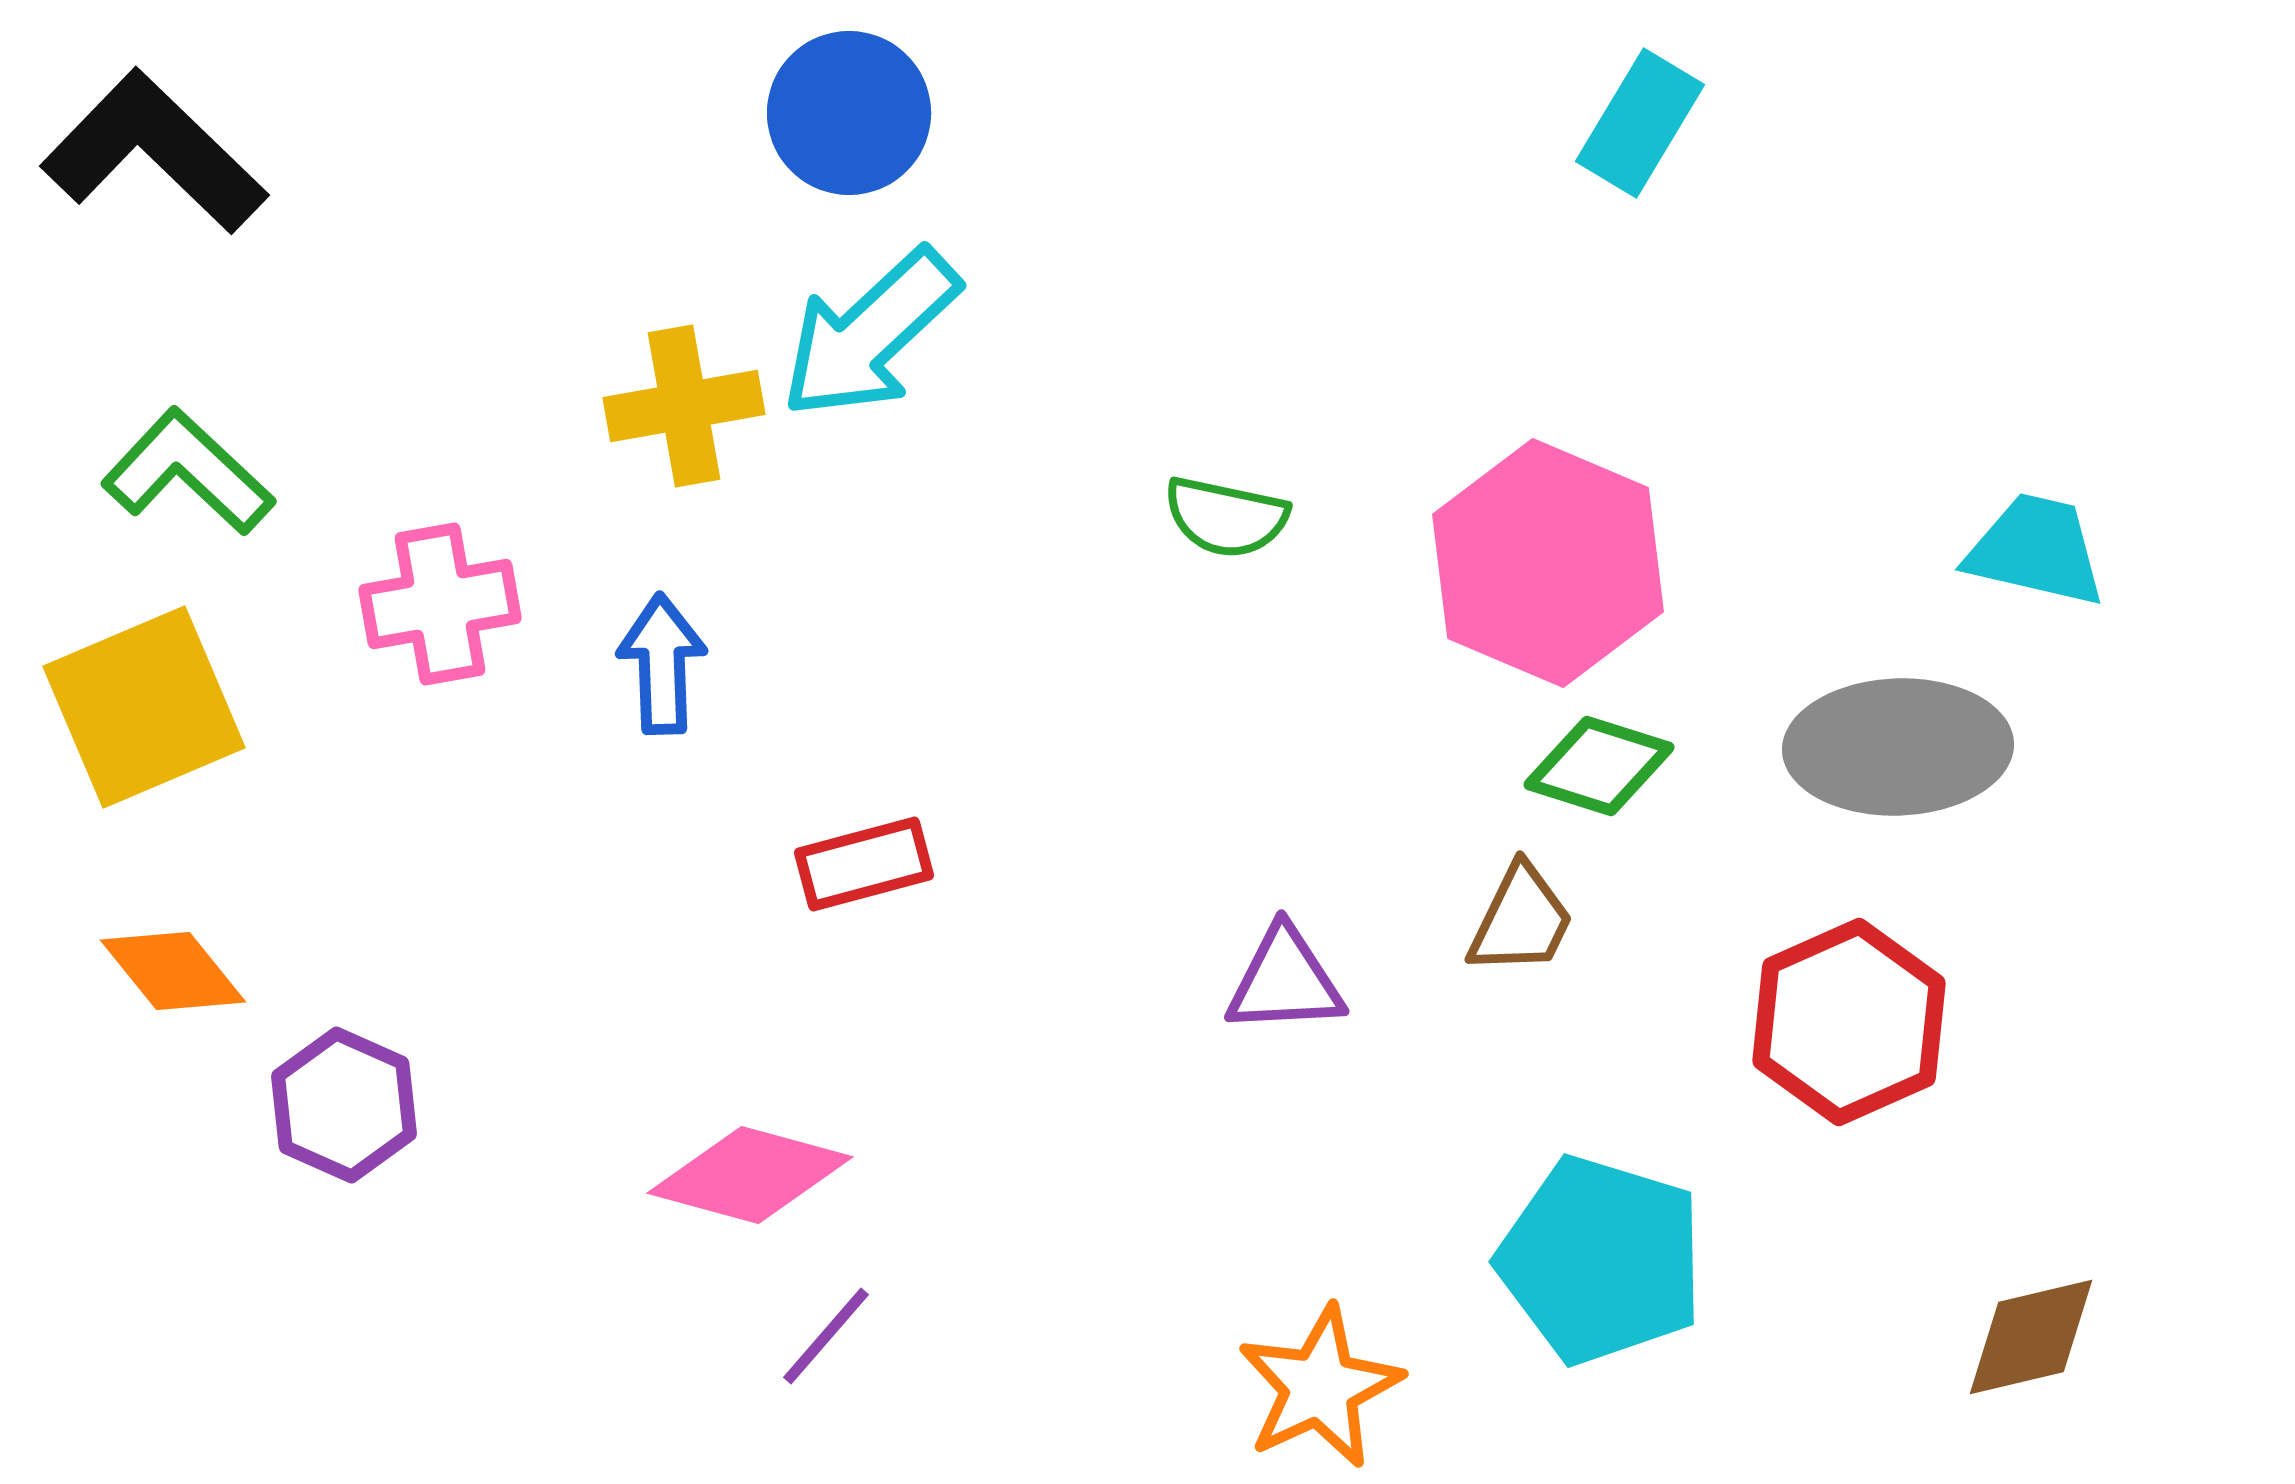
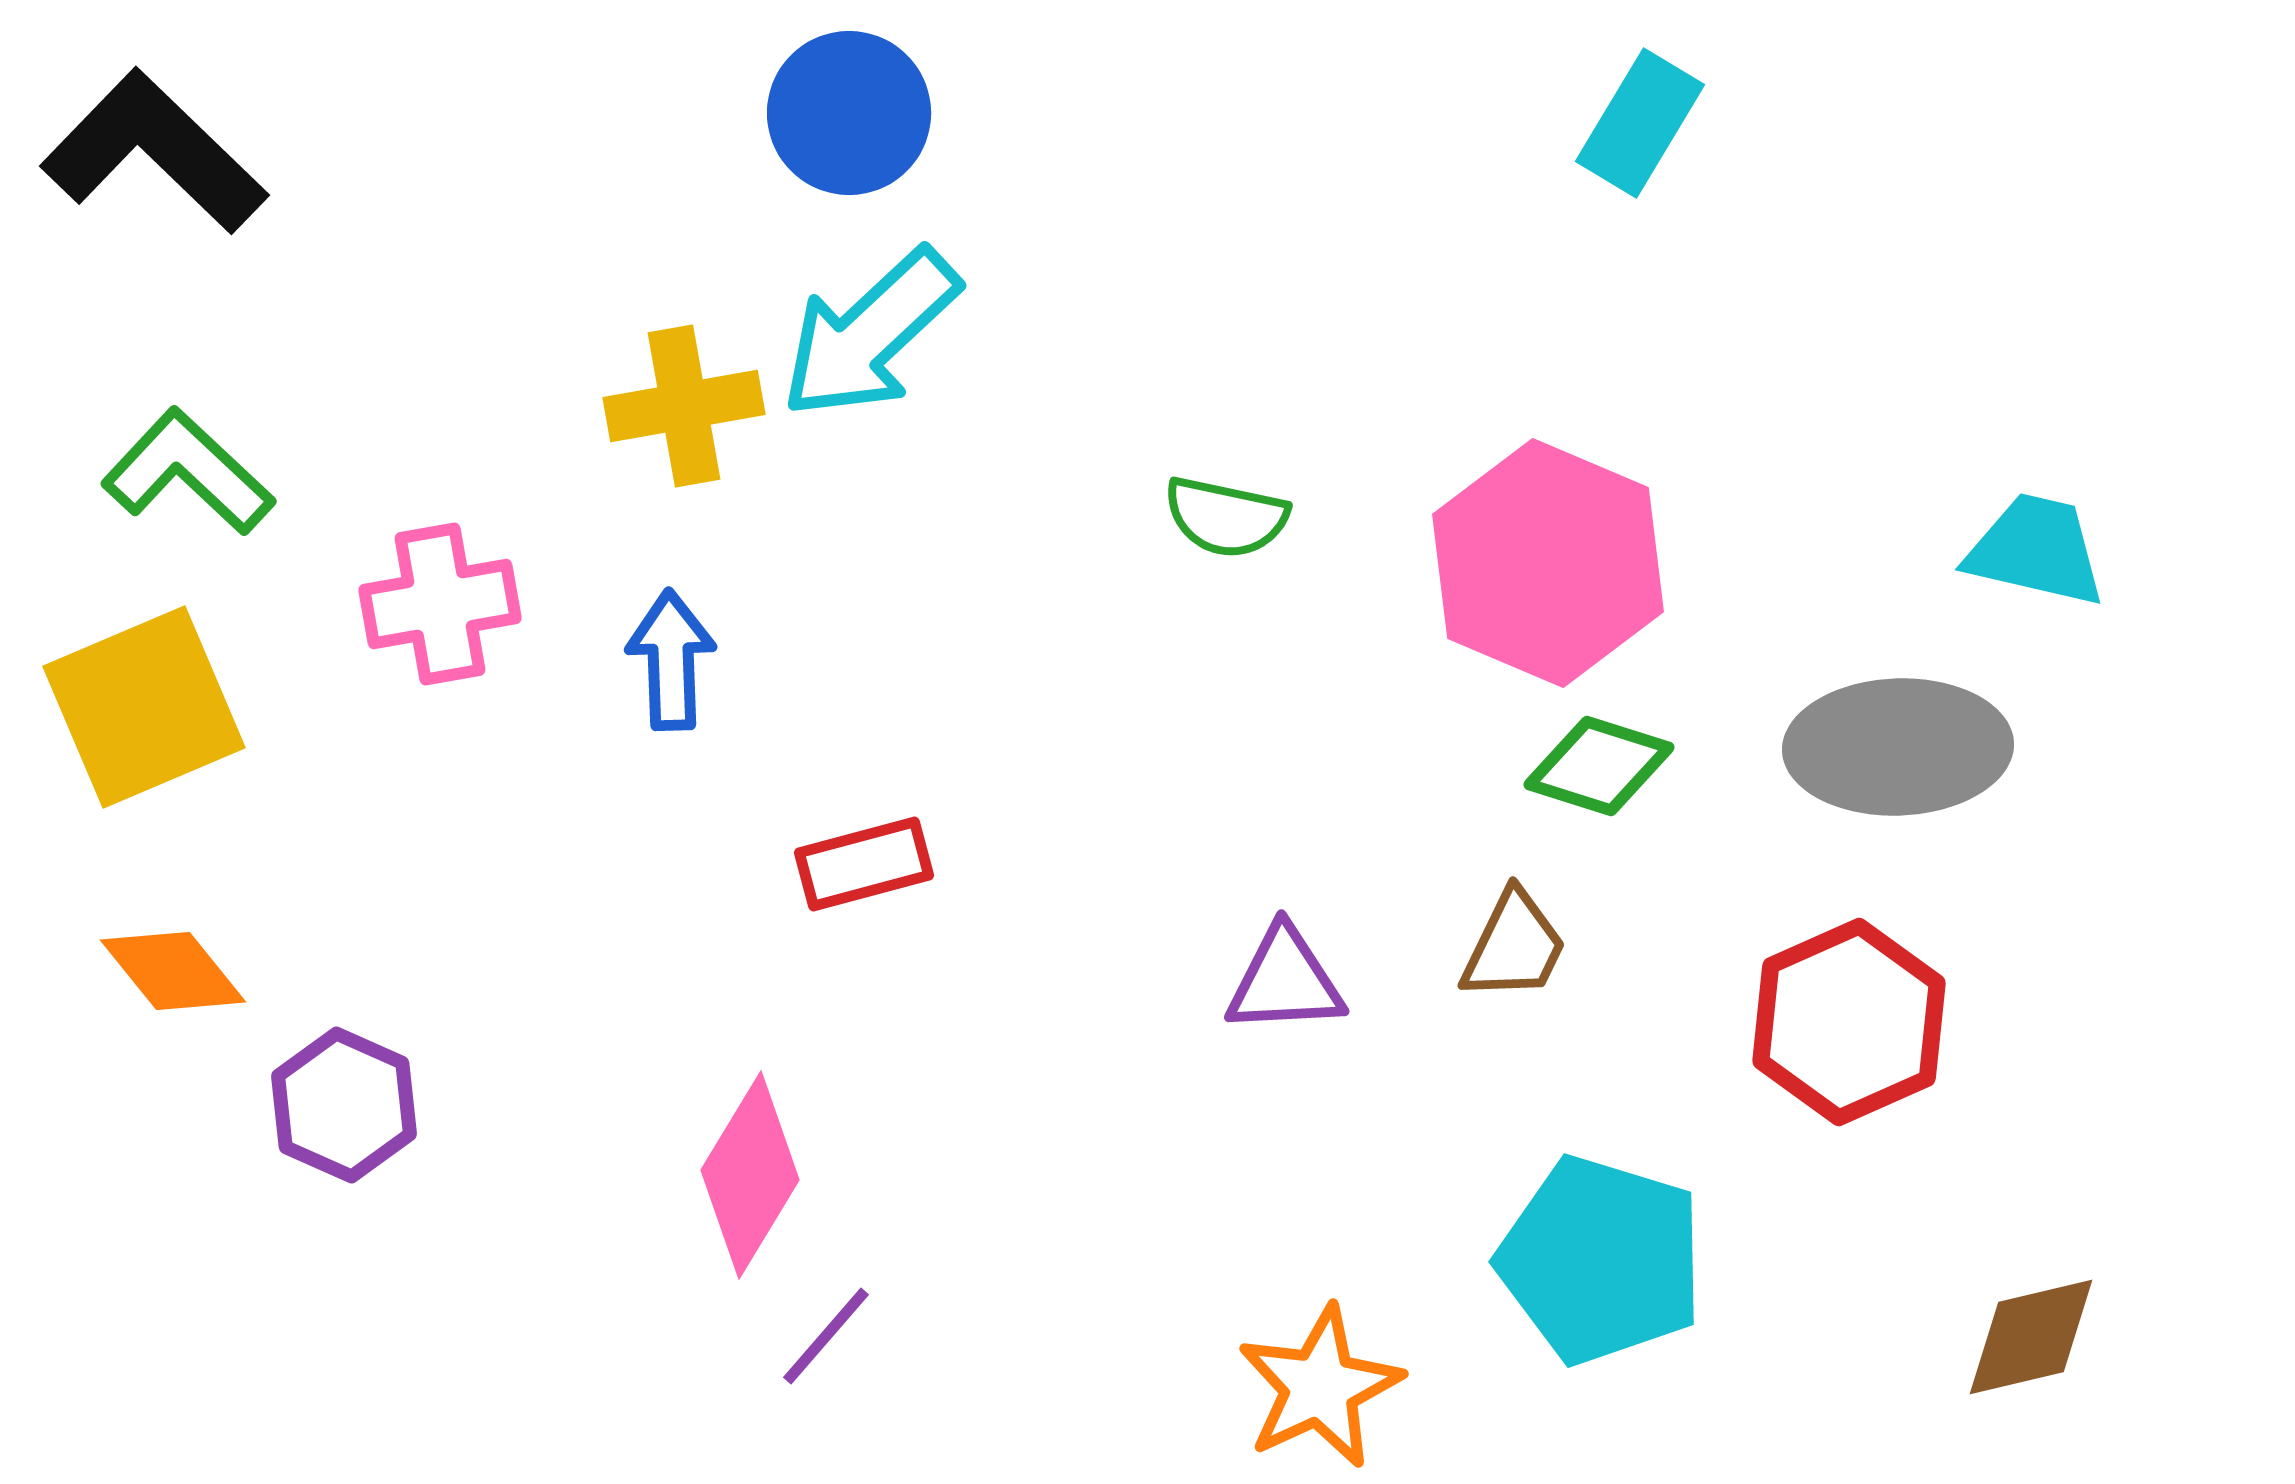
blue arrow: moved 9 px right, 4 px up
brown trapezoid: moved 7 px left, 26 px down
pink diamond: rotated 74 degrees counterclockwise
